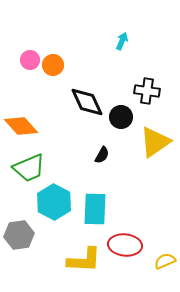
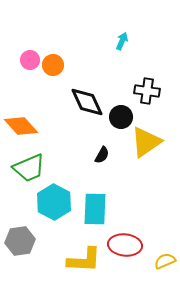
yellow triangle: moved 9 px left
gray hexagon: moved 1 px right, 6 px down
